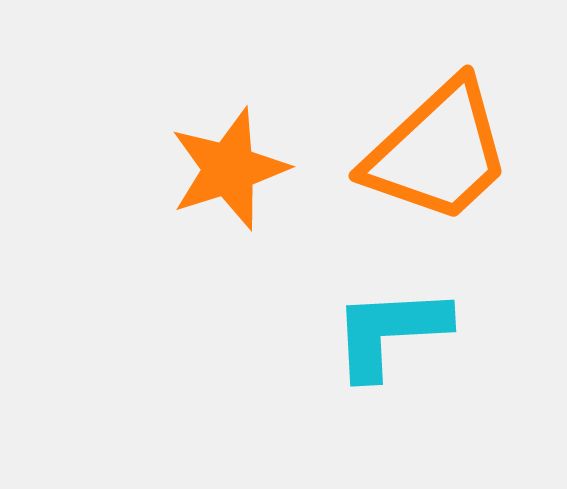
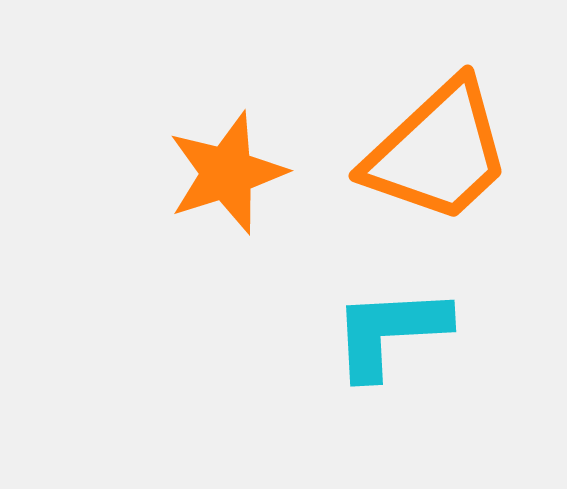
orange star: moved 2 px left, 4 px down
